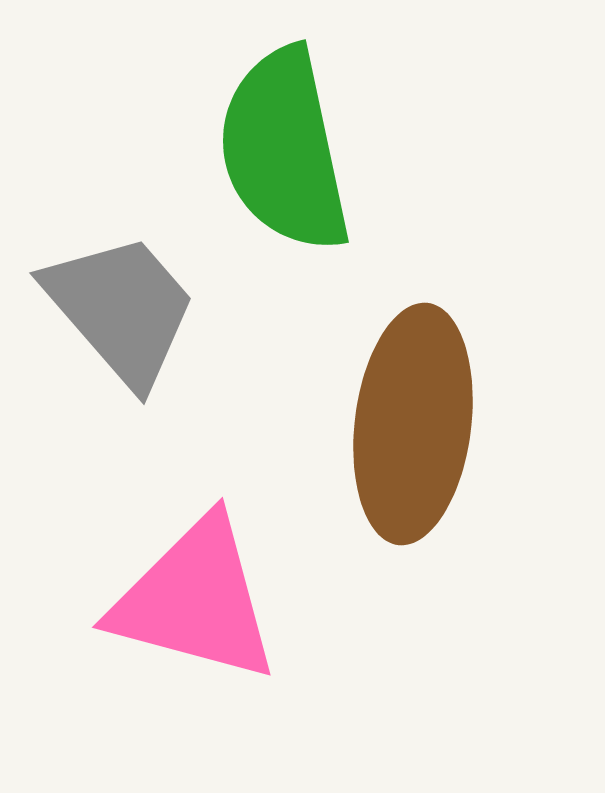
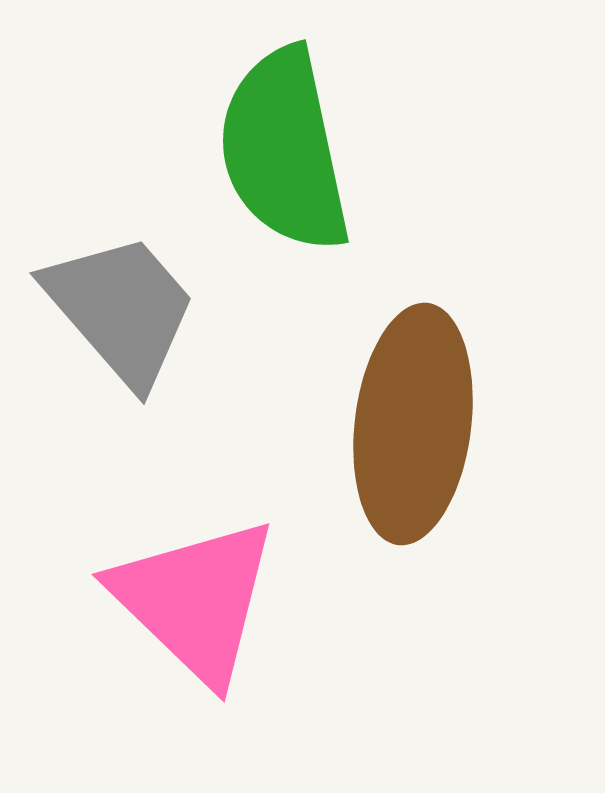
pink triangle: rotated 29 degrees clockwise
